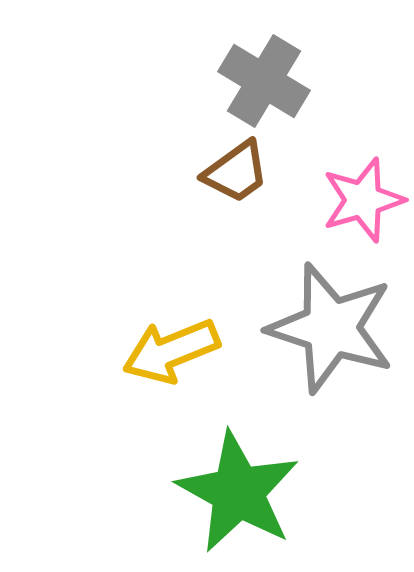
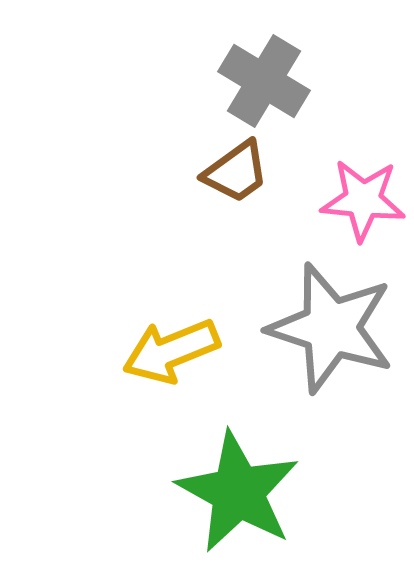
pink star: rotated 22 degrees clockwise
